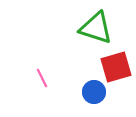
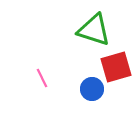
green triangle: moved 2 px left, 2 px down
blue circle: moved 2 px left, 3 px up
